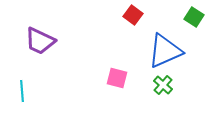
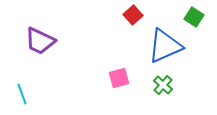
red square: rotated 12 degrees clockwise
blue triangle: moved 5 px up
pink square: moved 2 px right; rotated 30 degrees counterclockwise
cyan line: moved 3 px down; rotated 15 degrees counterclockwise
